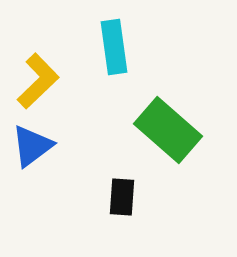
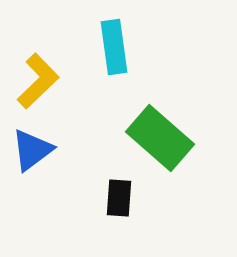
green rectangle: moved 8 px left, 8 px down
blue triangle: moved 4 px down
black rectangle: moved 3 px left, 1 px down
